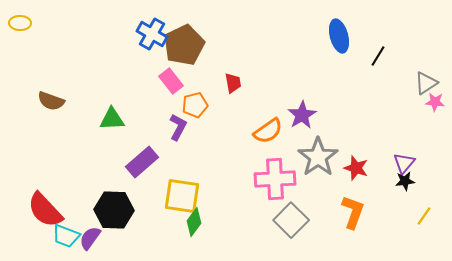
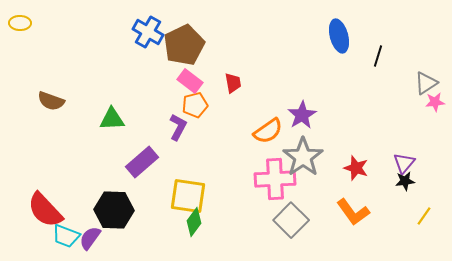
blue cross: moved 4 px left, 2 px up
black line: rotated 15 degrees counterclockwise
pink rectangle: moved 19 px right; rotated 15 degrees counterclockwise
pink star: rotated 12 degrees counterclockwise
gray star: moved 15 px left
yellow square: moved 6 px right
orange L-shape: rotated 124 degrees clockwise
